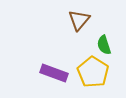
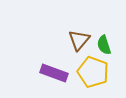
brown triangle: moved 20 px down
yellow pentagon: rotated 12 degrees counterclockwise
